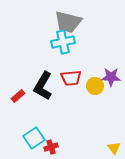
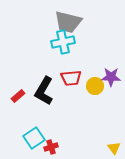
black L-shape: moved 1 px right, 5 px down
